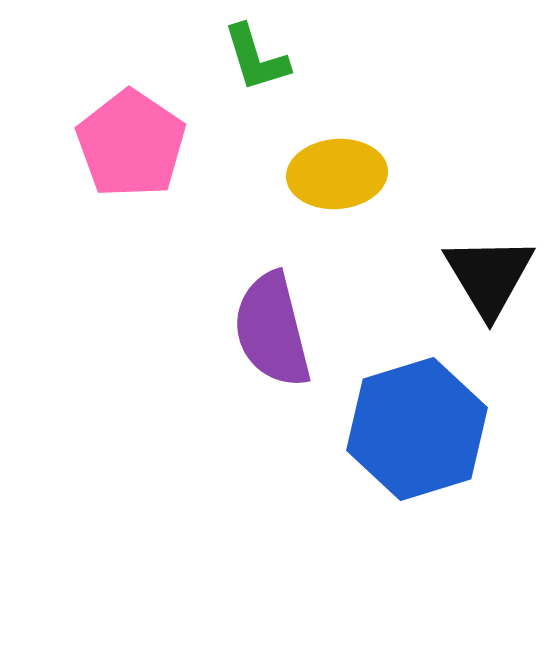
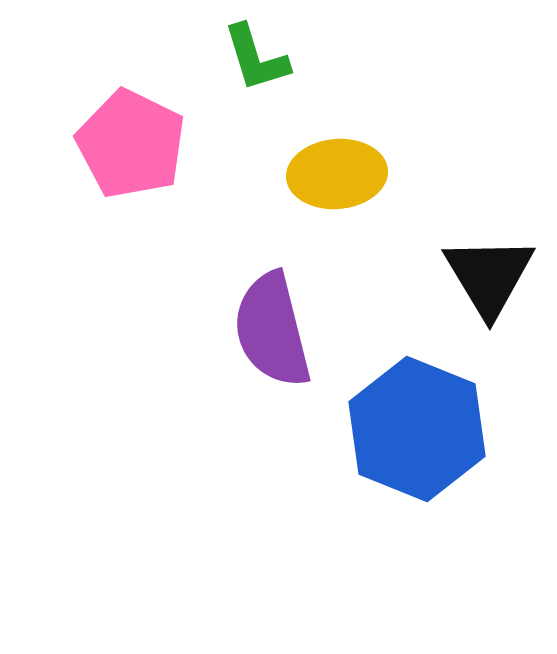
pink pentagon: rotated 8 degrees counterclockwise
blue hexagon: rotated 21 degrees counterclockwise
